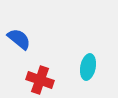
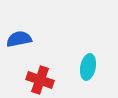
blue semicircle: rotated 50 degrees counterclockwise
